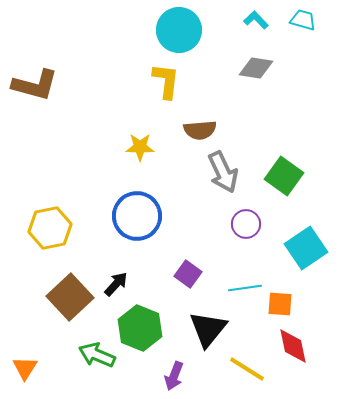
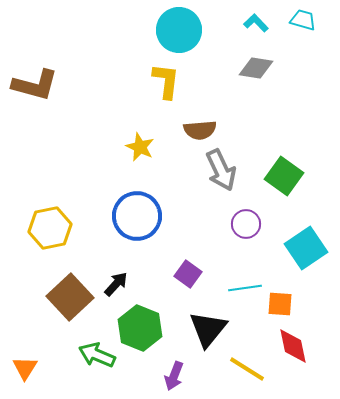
cyan L-shape: moved 3 px down
yellow star: rotated 24 degrees clockwise
gray arrow: moved 2 px left, 2 px up
